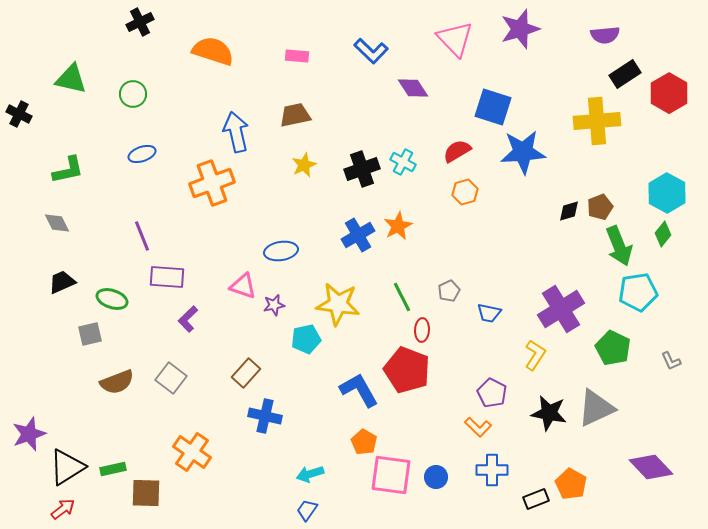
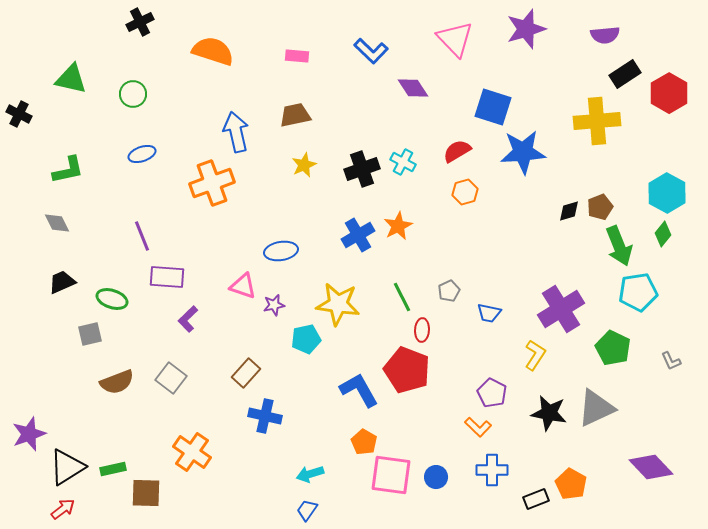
purple star at (520, 29): moved 6 px right
